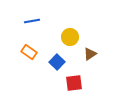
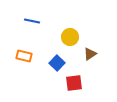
blue line: rotated 21 degrees clockwise
orange rectangle: moved 5 px left, 4 px down; rotated 21 degrees counterclockwise
blue square: moved 1 px down
